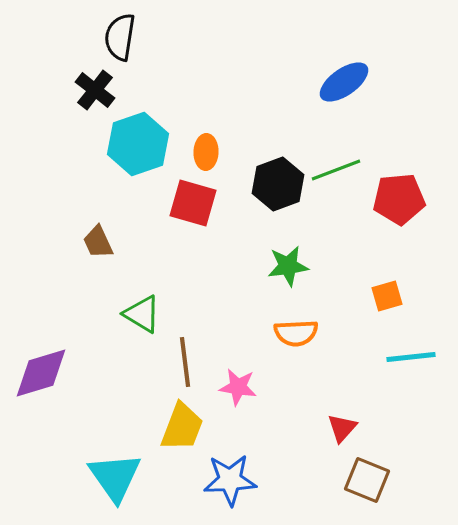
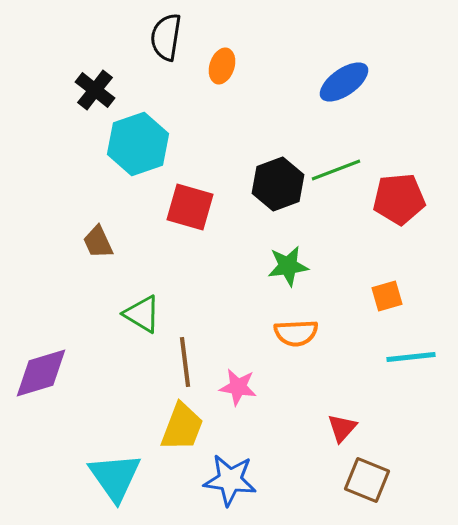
black semicircle: moved 46 px right
orange ellipse: moved 16 px right, 86 px up; rotated 16 degrees clockwise
red square: moved 3 px left, 4 px down
blue star: rotated 10 degrees clockwise
